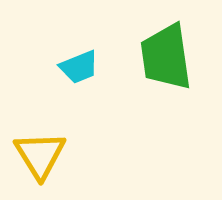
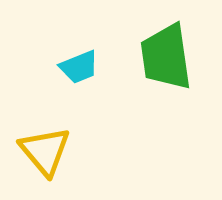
yellow triangle: moved 5 px right, 4 px up; rotated 8 degrees counterclockwise
